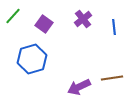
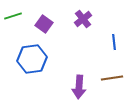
green line: rotated 30 degrees clockwise
blue line: moved 15 px down
blue hexagon: rotated 8 degrees clockwise
purple arrow: rotated 60 degrees counterclockwise
